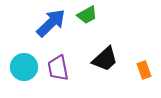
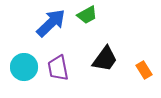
black trapezoid: rotated 12 degrees counterclockwise
orange rectangle: rotated 12 degrees counterclockwise
